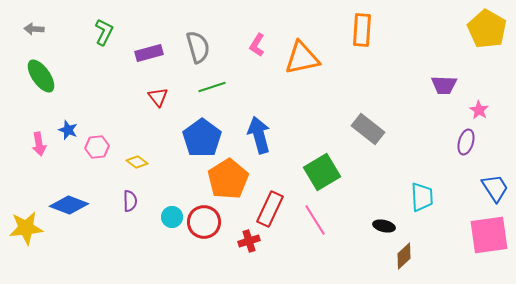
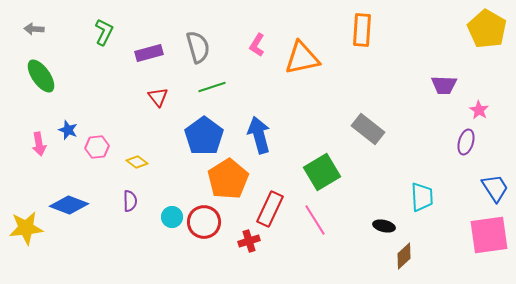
blue pentagon: moved 2 px right, 2 px up
